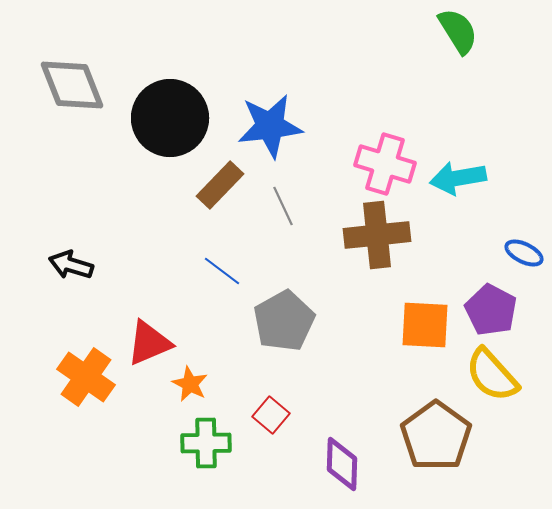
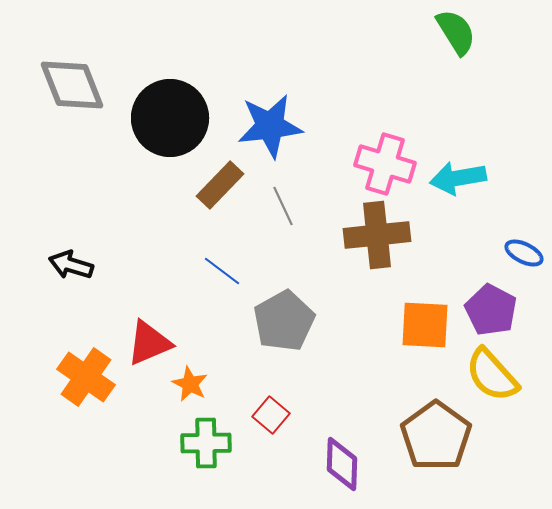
green semicircle: moved 2 px left, 1 px down
